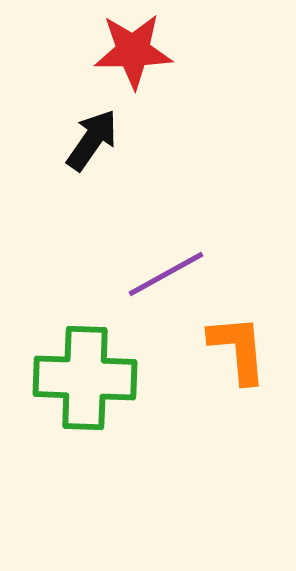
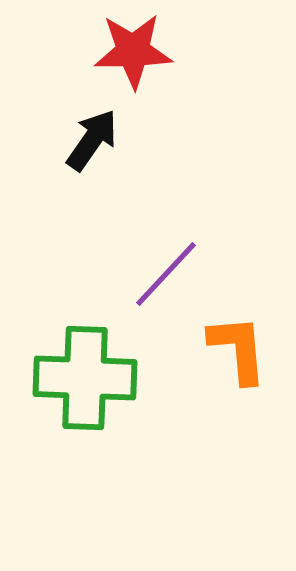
purple line: rotated 18 degrees counterclockwise
